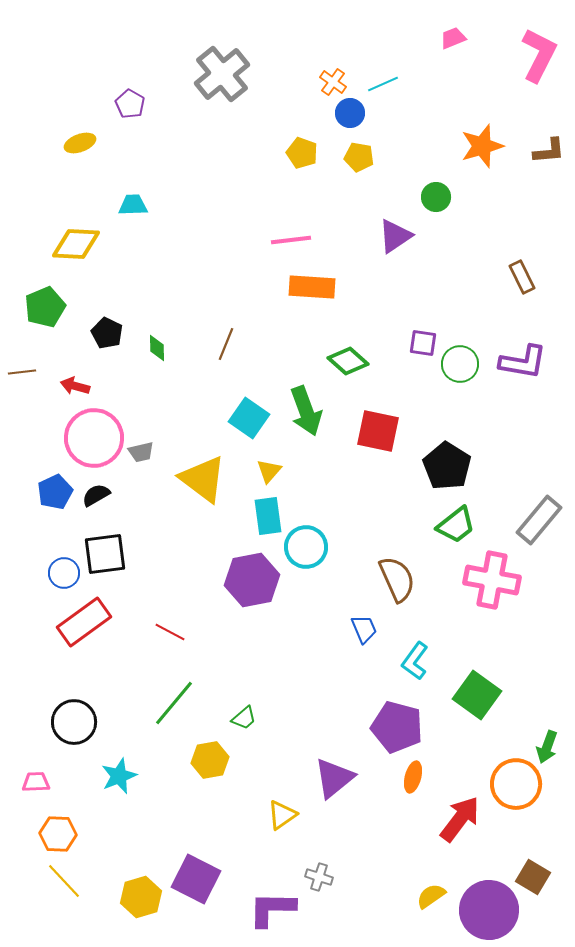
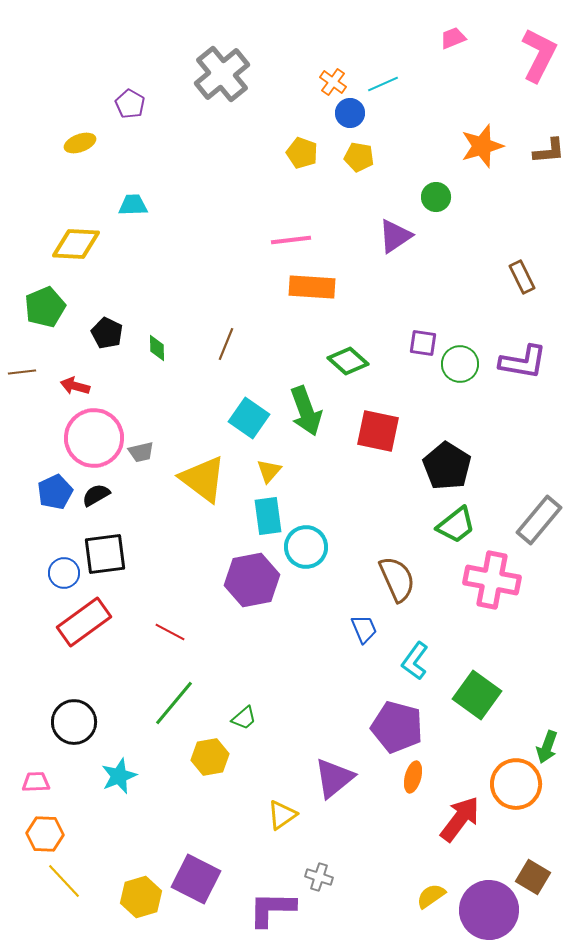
yellow hexagon at (210, 760): moved 3 px up
orange hexagon at (58, 834): moved 13 px left
